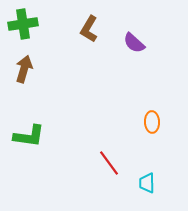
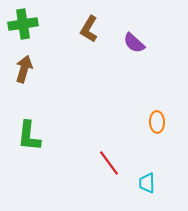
orange ellipse: moved 5 px right
green L-shape: rotated 88 degrees clockwise
